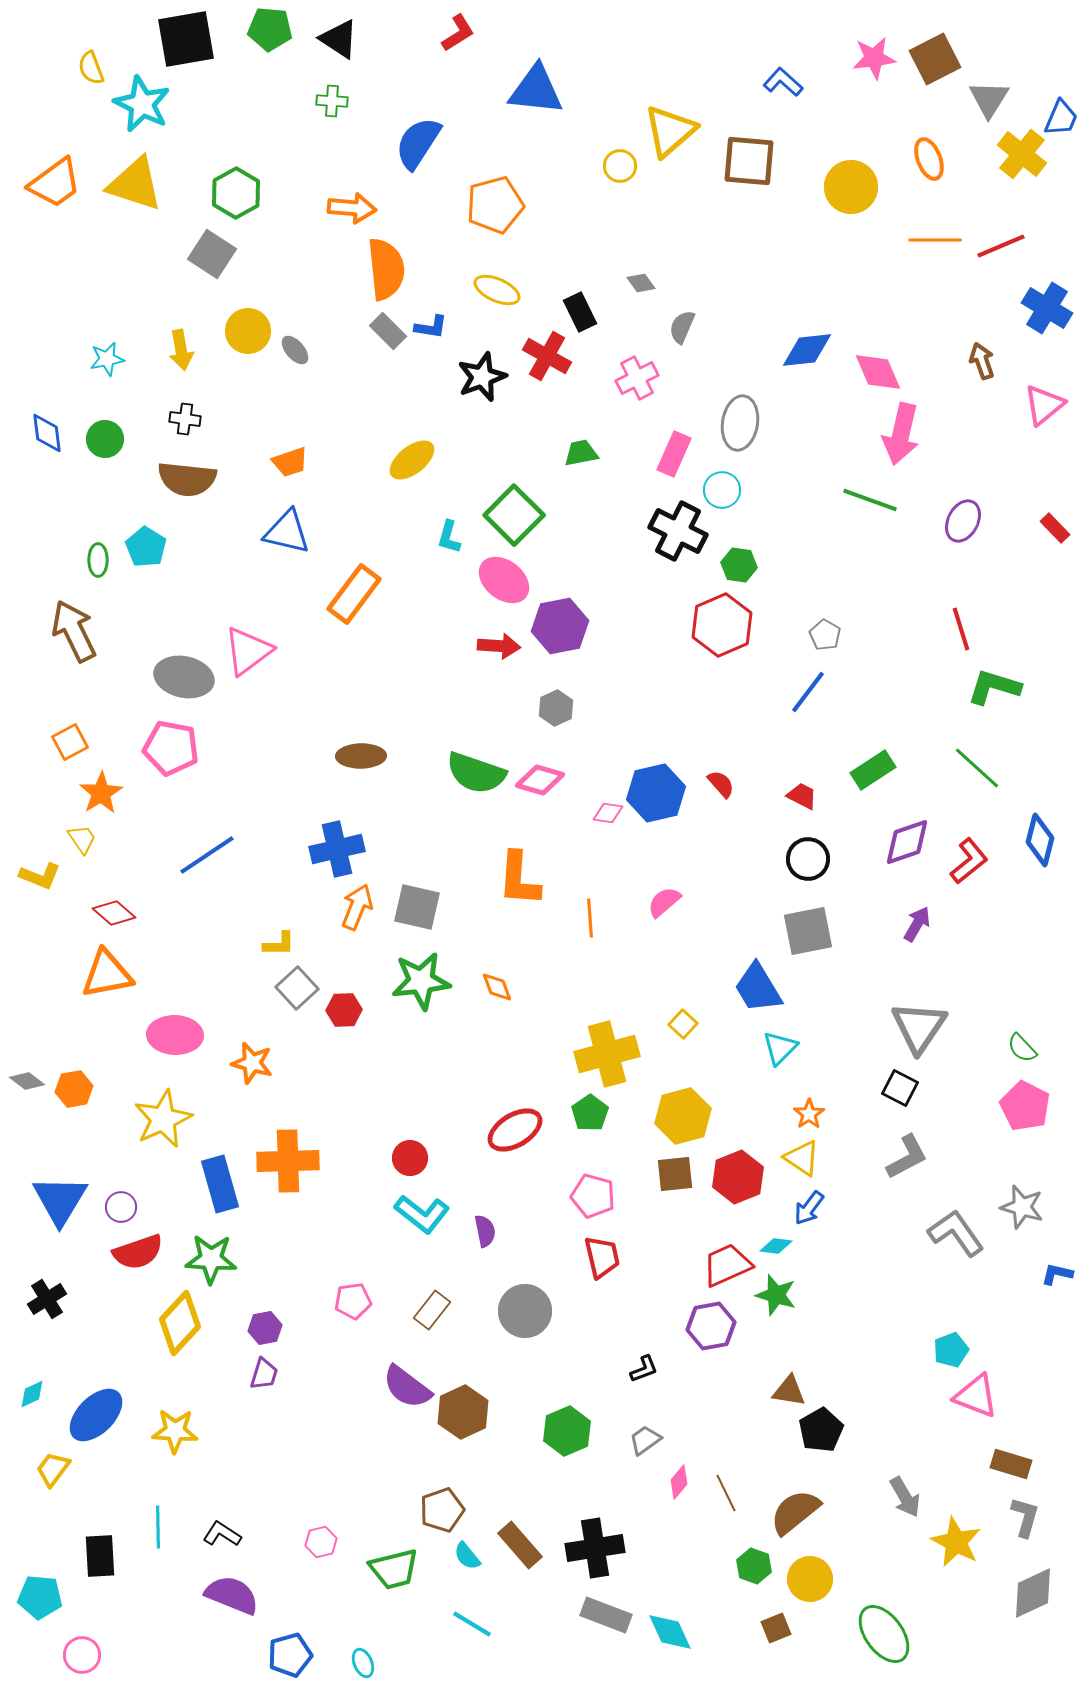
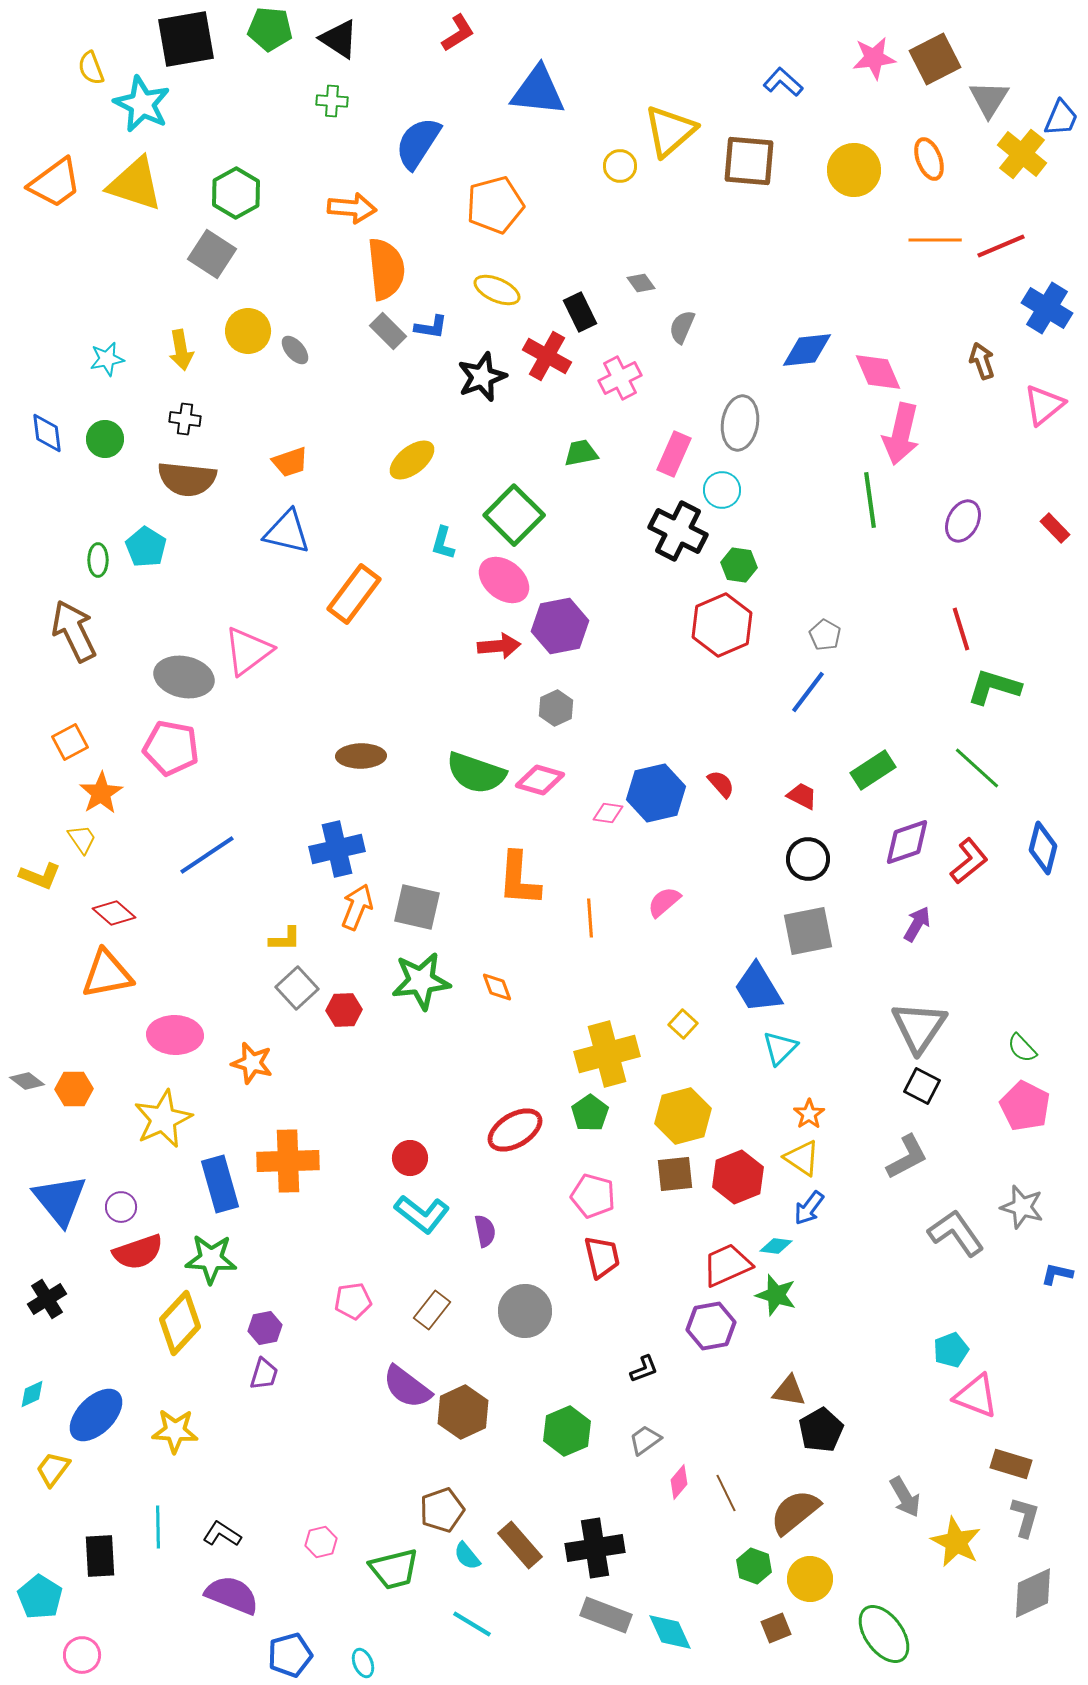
blue triangle at (536, 90): moved 2 px right, 1 px down
yellow circle at (851, 187): moved 3 px right, 17 px up
pink cross at (637, 378): moved 17 px left
green line at (870, 500): rotated 62 degrees clockwise
cyan L-shape at (449, 537): moved 6 px left, 6 px down
red arrow at (499, 646): rotated 9 degrees counterclockwise
blue diamond at (1040, 840): moved 3 px right, 8 px down
yellow L-shape at (279, 944): moved 6 px right, 5 px up
black square at (900, 1088): moved 22 px right, 2 px up
orange hexagon at (74, 1089): rotated 9 degrees clockwise
blue triangle at (60, 1200): rotated 10 degrees counterclockwise
cyan pentagon at (40, 1597): rotated 27 degrees clockwise
